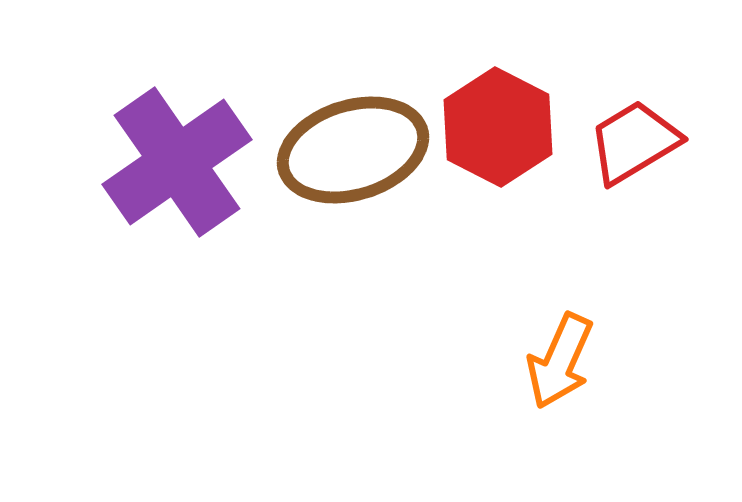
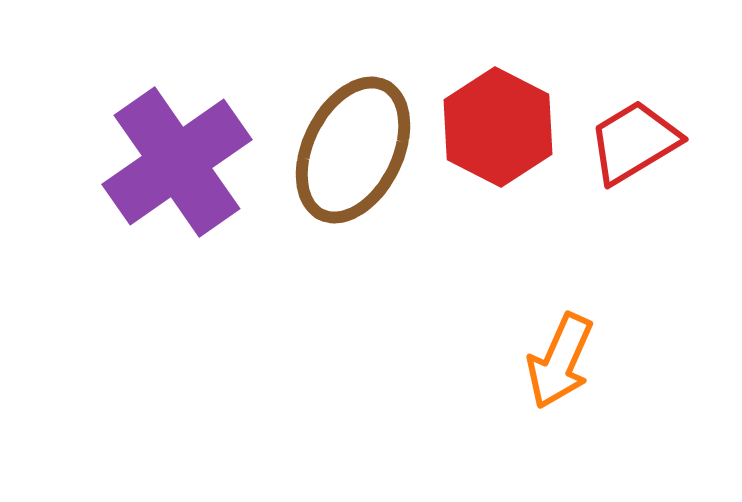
brown ellipse: rotated 47 degrees counterclockwise
